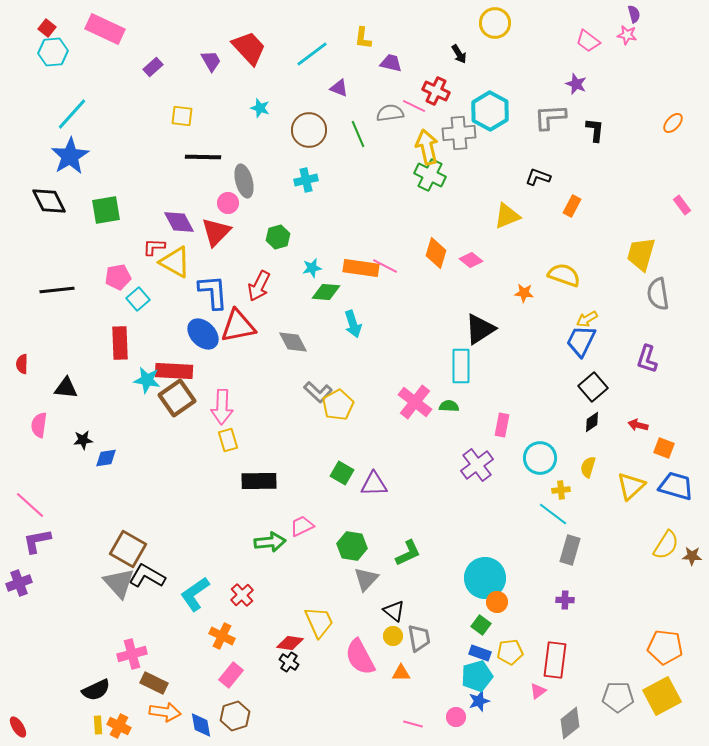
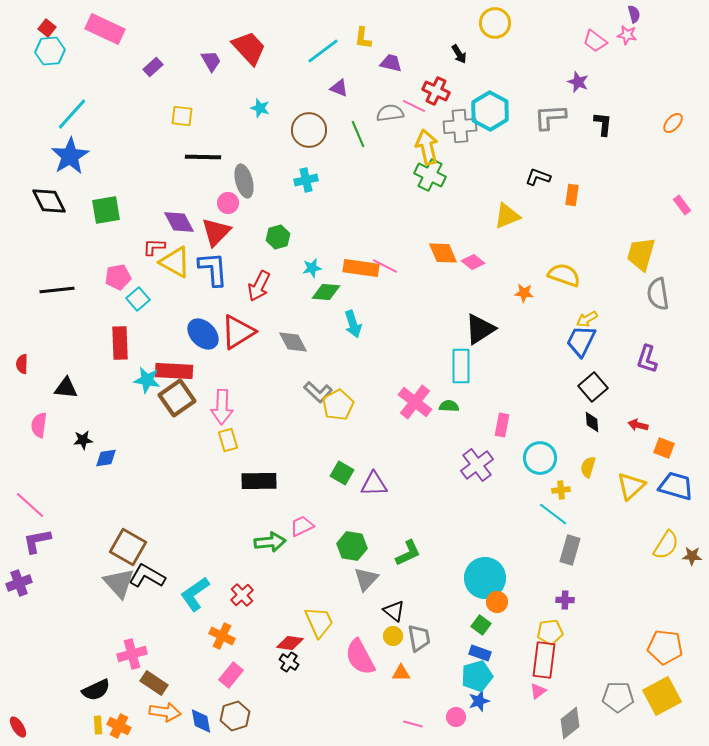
pink trapezoid at (588, 41): moved 7 px right
cyan hexagon at (53, 52): moved 3 px left, 1 px up
cyan line at (312, 54): moved 11 px right, 3 px up
purple star at (576, 84): moved 2 px right, 2 px up
black L-shape at (595, 130): moved 8 px right, 6 px up
gray cross at (459, 133): moved 1 px right, 7 px up
orange rectangle at (572, 206): moved 11 px up; rotated 20 degrees counterclockwise
orange diamond at (436, 253): moved 7 px right; rotated 40 degrees counterclockwise
pink diamond at (471, 260): moved 2 px right, 2 px down
blue L-shape at (213, 292): moved 23 px up
red triangle at (238, 326): moved 6 px down; rotated 21 degrees counterclockwise
black diamond at (592, 422): rotated 60 degrees counterclockwise
brown square at (128, 549): moved 2 px up
yellow pentagon at (510, 652): moved 40 px right, 20 px up
red rectangle at (555, 660): moved 11 px left
brown rectangle at (154, 683): rotated 8 degrees clockwise
blue diamond at (201, 725): moved 4 px up
